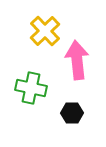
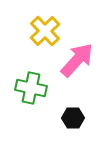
pink arrow: rotated 48 degrees clockwise
black hexagon: moved 1 px right, 5 px down
